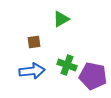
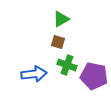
brown square: moved 24 px right; rotated 24 degrees clockwise
blue arrow: moved 2 px right, 3 px down
purple pentagon: moved 1 px right
